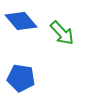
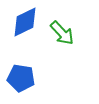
blue diamond: moved 4 px right, 1 px down; rotated 76 degrees counterclockwise
